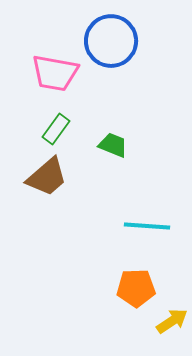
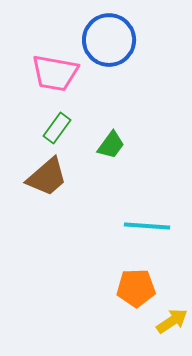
blue circle: moved 2 px left, 1 px up
green rectangle: moved 1 px right, 1 px up
green trapezoid: moved 2 px left; rotated 104 degrees clockwise
